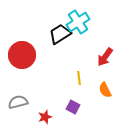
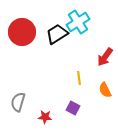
black trapezoid: moved 3 px left
red circle: moved 23 px up
gray semicircle: rotated 60 degrees counterclockwise
purple square: moved 1 px down
red star: rotated 24 degrees clockwise
